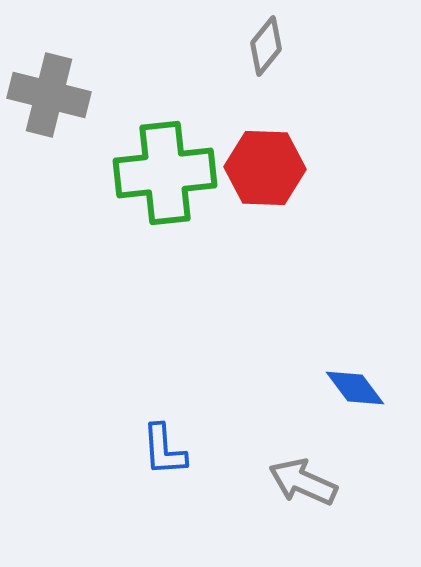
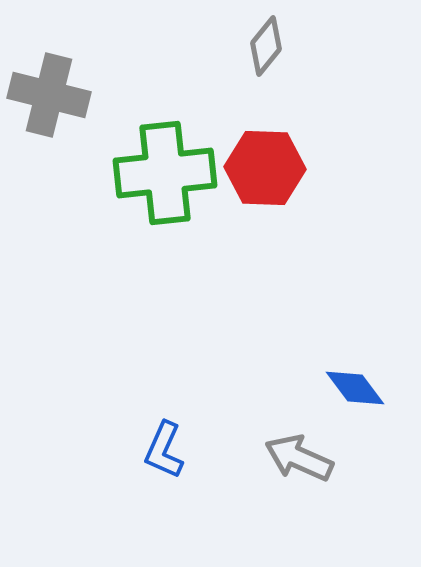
blue L-shape: rotated 28 degrees clockwise
gray arrow: moved 4 px left, 24 px up
